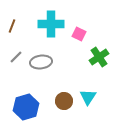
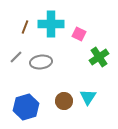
brown line: moved 13 px right, 1 px down
